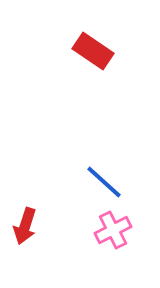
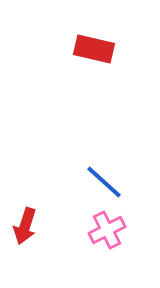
red rectangle: moved 1 px right, 2 px up; rotated 21 degrees counterclockwise
pink cross: moved 6 px left
